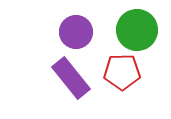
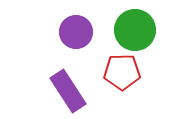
green circle: moved 2 px left
purple rectangle: moved 3 px left, 13 px down; rotated 6 degrees clockwise
